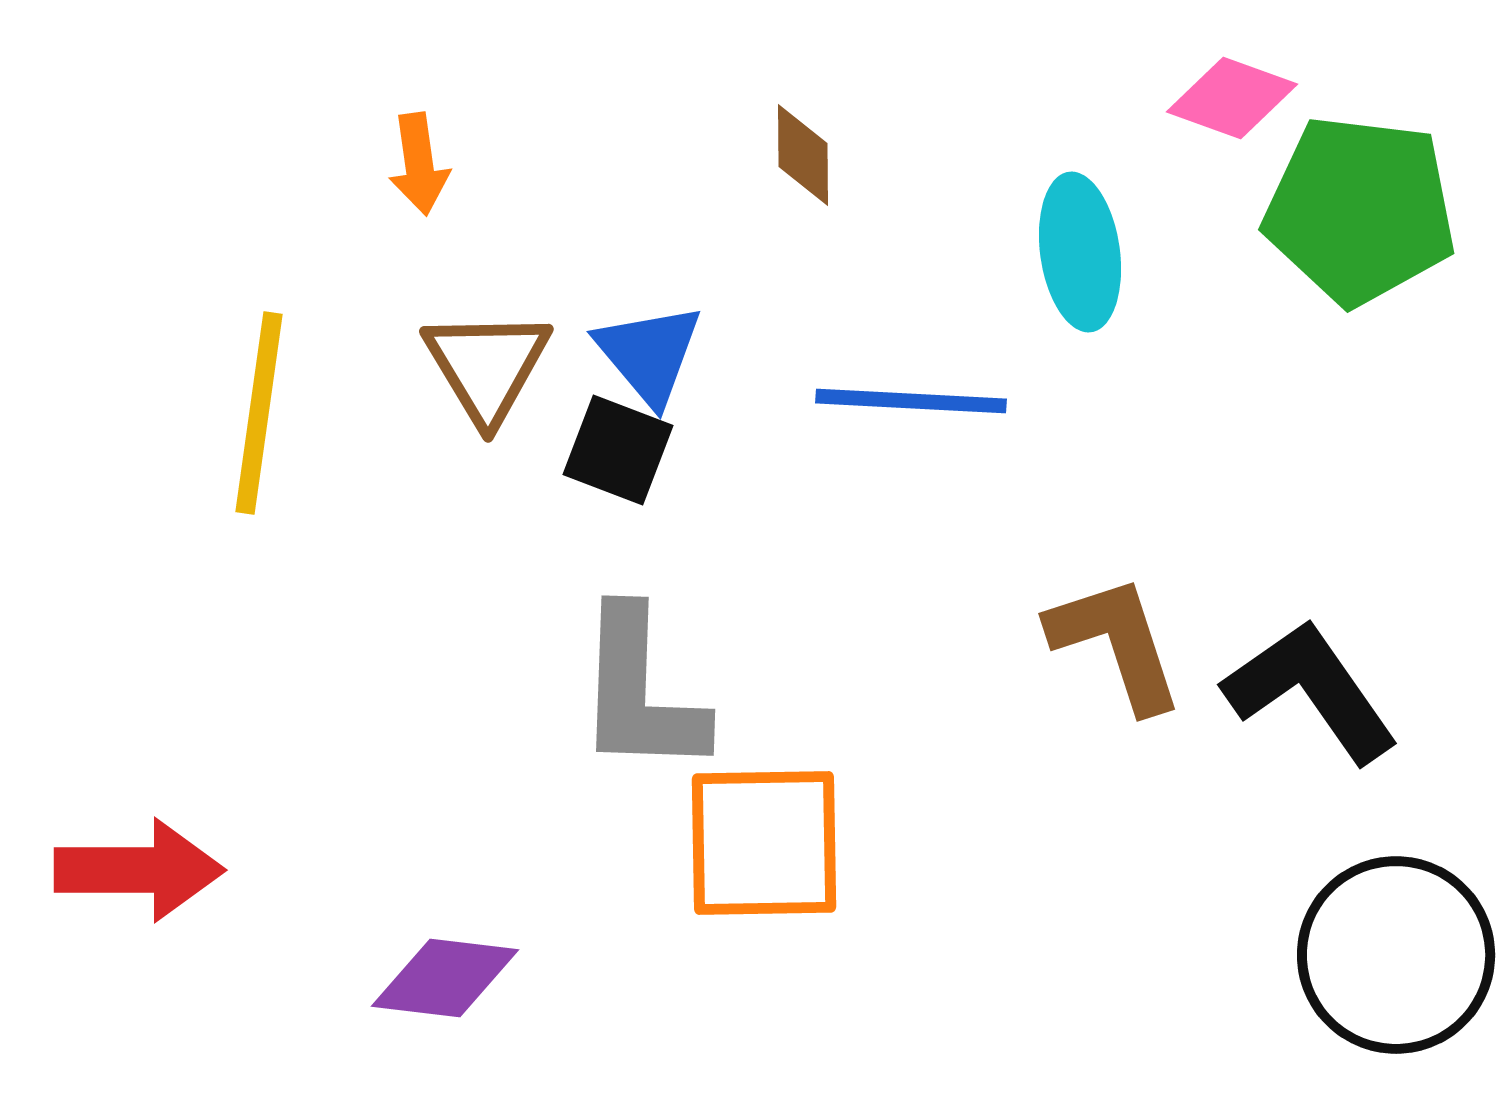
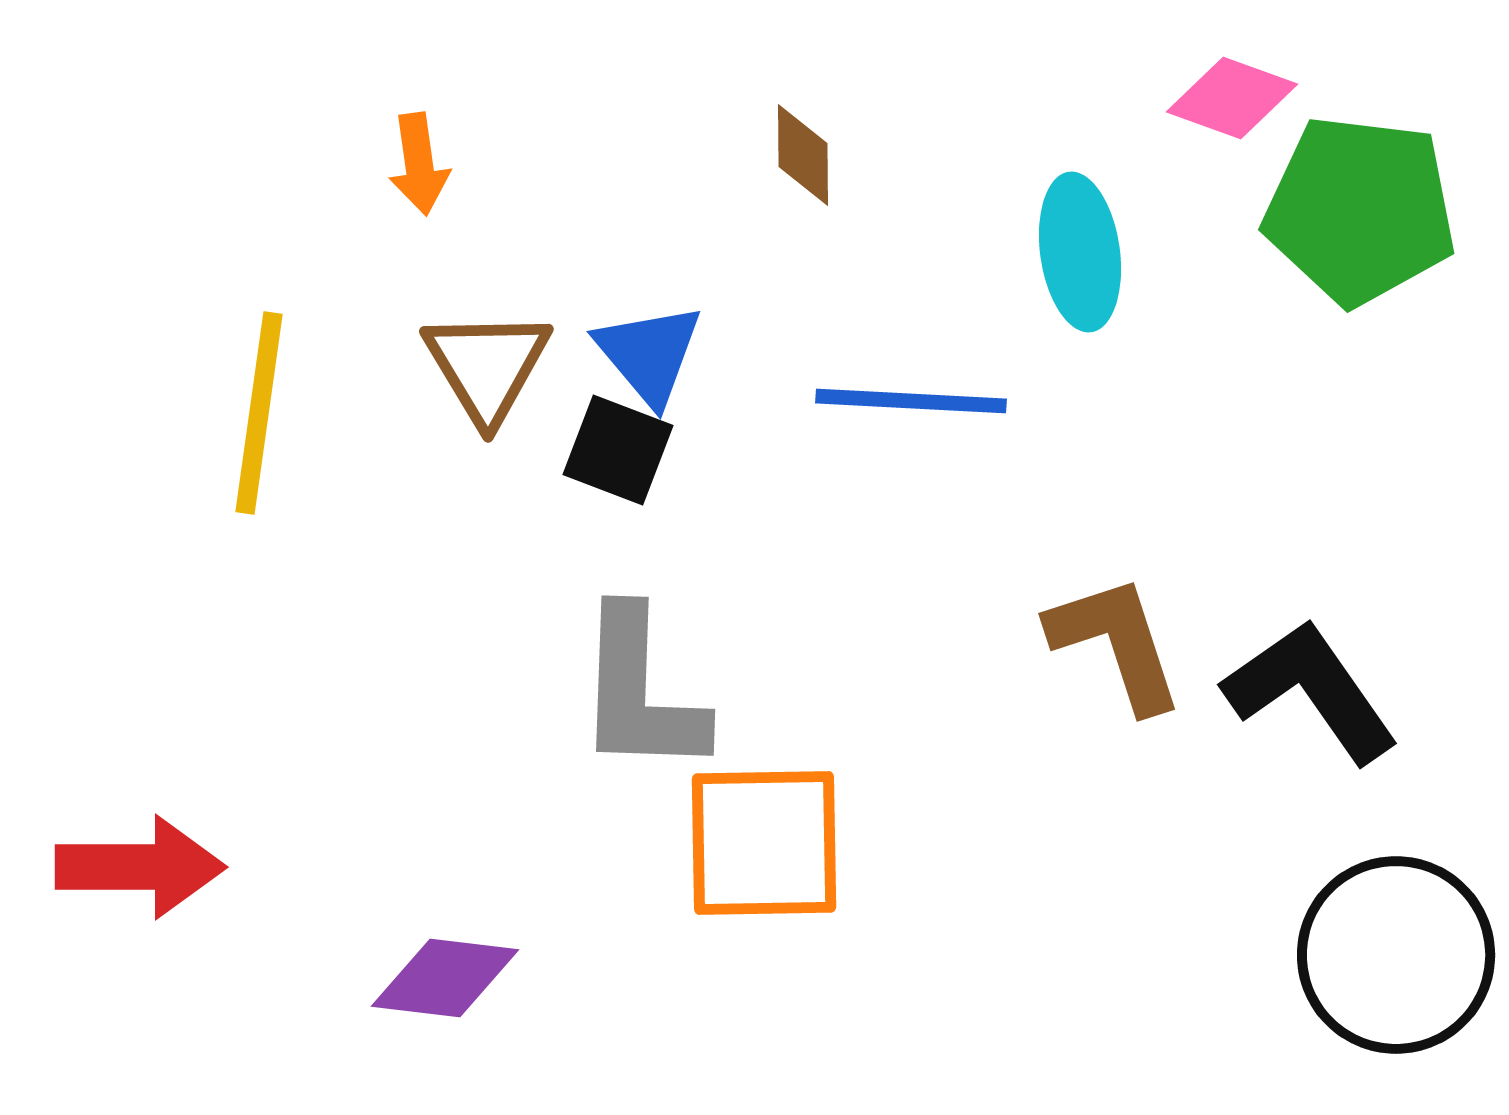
red arrow: moved 1 px right, 3 px up
